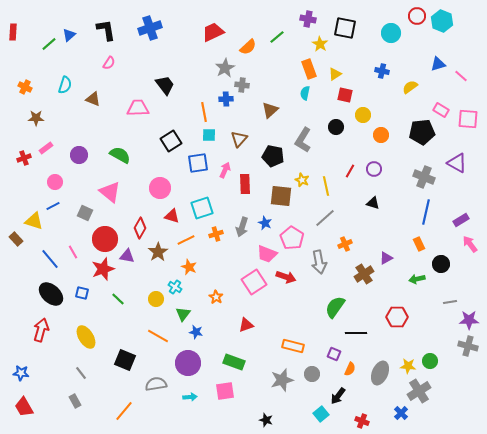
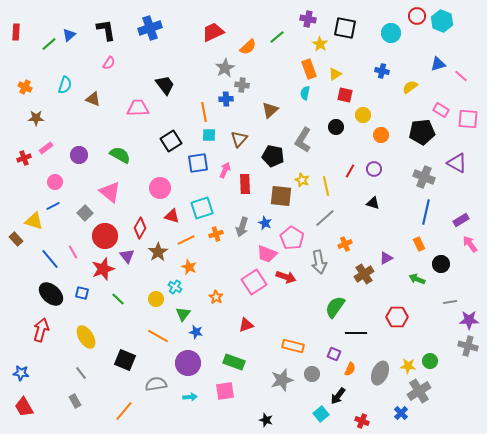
red rectangle at (13, 32): moved 3 px right
gray square at (85, 213): rotated 21 degrees clockwise
red circle at (105, 239): moved 3 px up
purple triangle at (127, 256): rotated 42 degrees clockwise
green arrow at (417, 279): rotated 35 degrees clockwise
